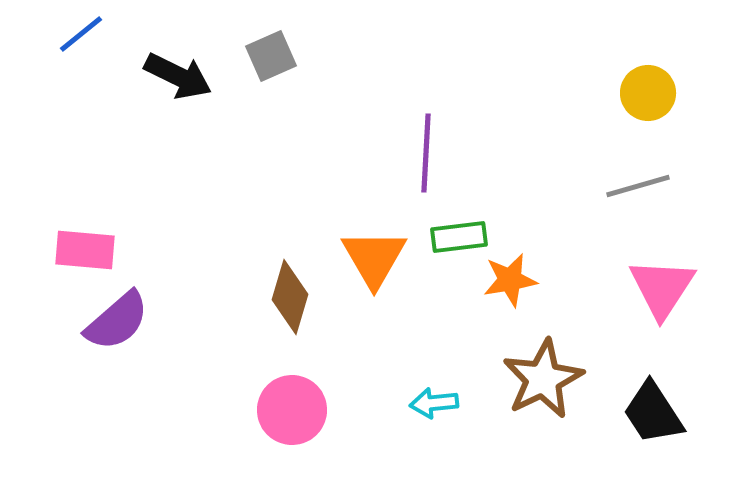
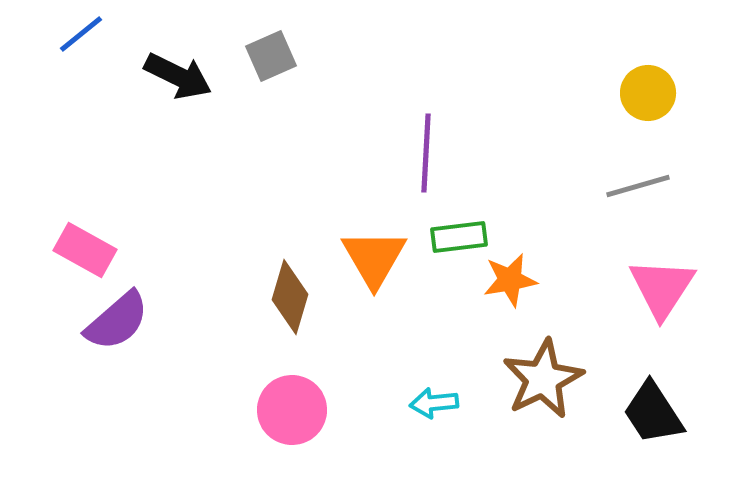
pink rectangle: rotated 24 degrees clockwise
